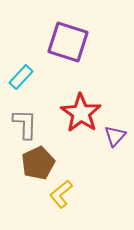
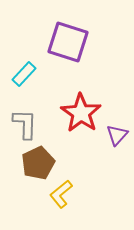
cyan rectangle: moved 3 px right, 3 px up
purple triangle: moved 2 px right, 1 px up
